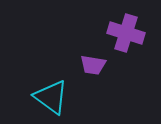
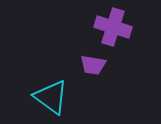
purple cross: moved 13 px left, 6 px up
